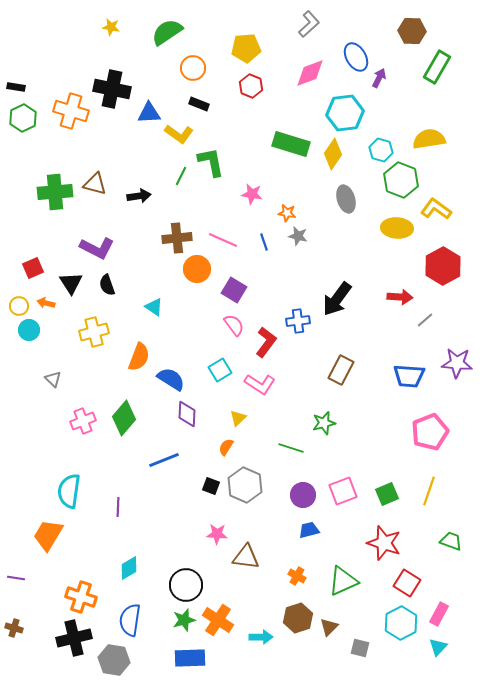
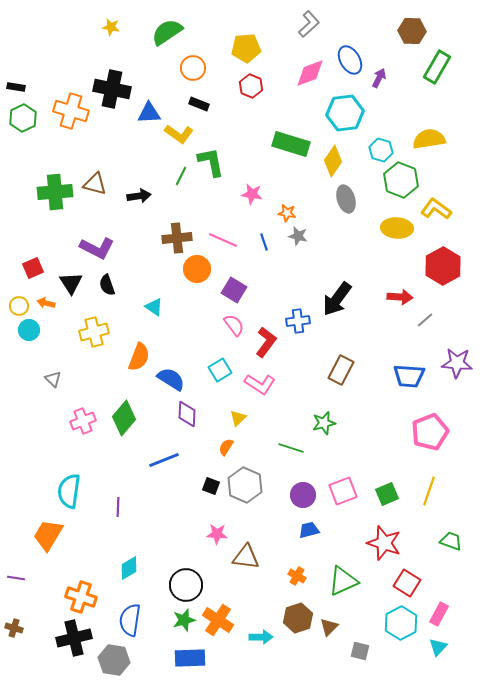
blue ellipse at (356, 57): moved 6 px left, 3 px down
yellow diamond at (333, 154): moved 7 px down
gray square at (360, 648): moved 3 px down
